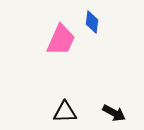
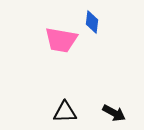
pink trapezoid: rotated 76 degrees clockwise
